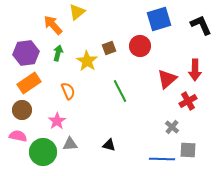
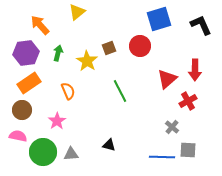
orange arrow: moved 13 px left
gray triangle: moved 1 px right, 10 px down
blue line: moved 2 px up
